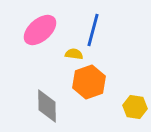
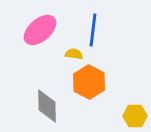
blue line: rotated 8 degrees counterclockwise
orange hexagon: rotated 12 degrees counterclockwise
yellow hexagon: moved 9 px down; rotated 10 degrees counterclockwise
